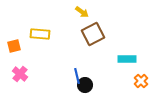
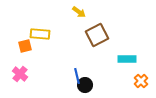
yellow arrow: moved 3 px left
brown square: moved 4 px right, 1 px down
orange square: moved 11 px right
